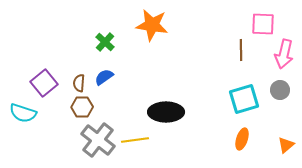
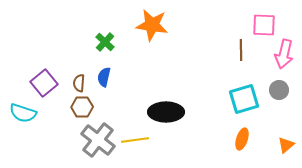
pink square: moved 1 px right, 1 px down
blue semicircle: rotated 42 degrees counterclockwise
gray circle: moved 1 px left
